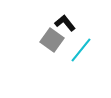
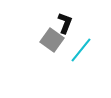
black L-shape: rotated 60 degrees clockwise
